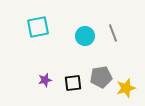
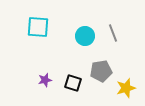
cyan square: rotated 15 degrees clockwise
gray pentagon: moved 6 px up
black square: rotated 24 degrees clockwise
